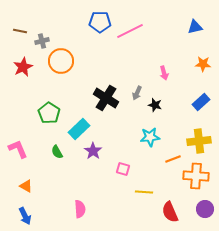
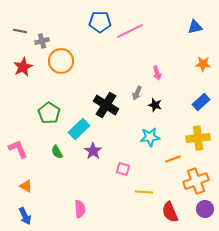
pink arrow: moved 7 px left
black cross: moved 7 px down
yellow cross: moved 1 px left, 3 px up
orange cross: moved 5 px down; rotated 25 degrees counterclockwise
